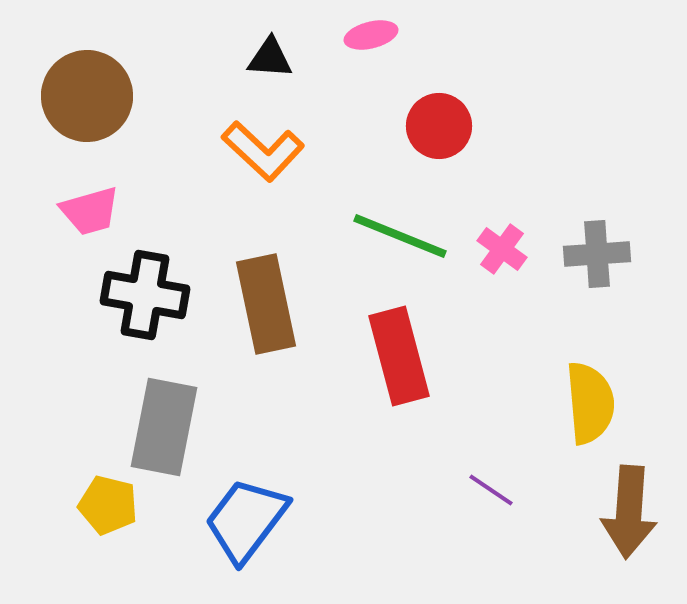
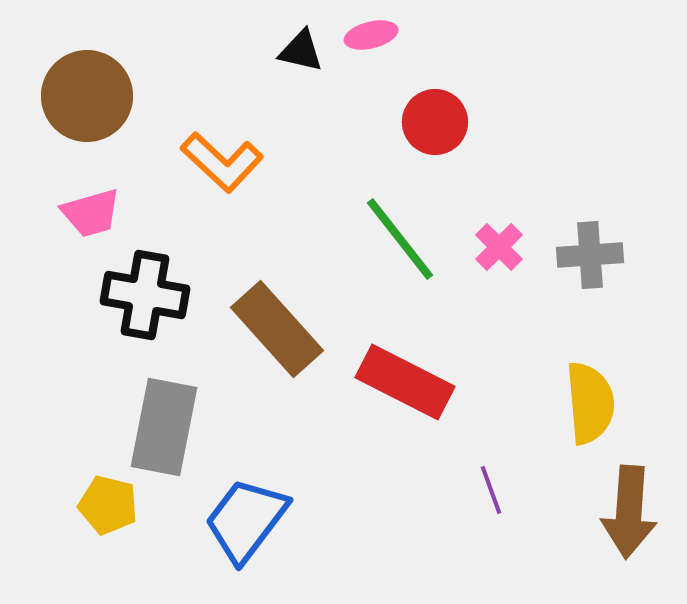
black triangle: moved 31 px right, 7 px up; rotated 9 degrees clockwise
red circle: moved 4 px left, 4 px up
orange L-shape: moved 41 px left, 11 px down
pink trapezoid: moved 1 px right, 2 px down
green line: moved 3 px down; rotated 30 degrees clockwise
pink cross: moved 3 px left, 2 px up; rotated 9 degrees clockwise
gray cross: moved 7 px left, 1 px down
brown rectangle: moved 11 px right, 25 px down; rotated 30 degrees counterclockwise
red rectangle: moved 6 px right, 26 px down; rotated 48 degrees counterclockwise
purple line: rotated 36 degrees clockwise
